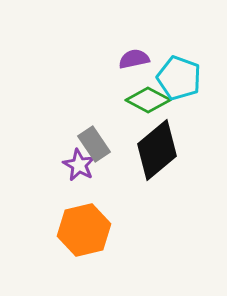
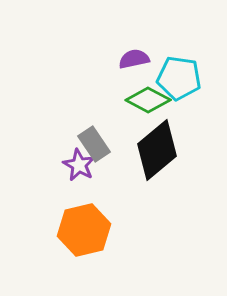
cyan pentagon: rotated 12 degrees counterclockwise
